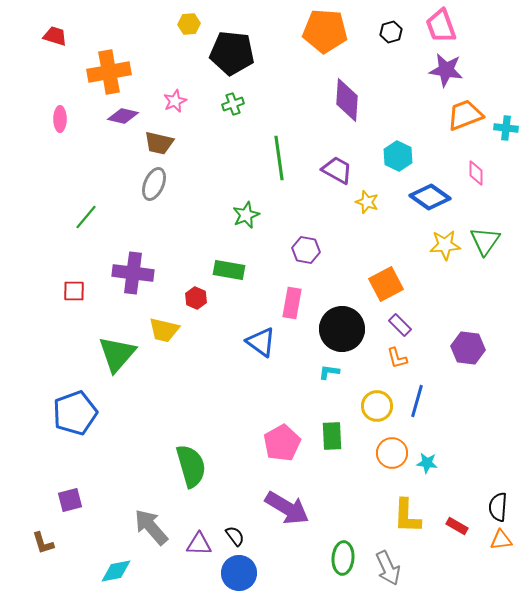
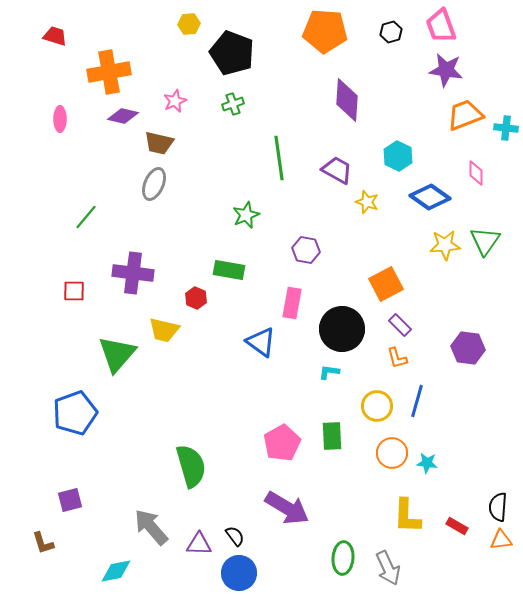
black pentagon at (232, 53): rotated 15 degrees clockwise
